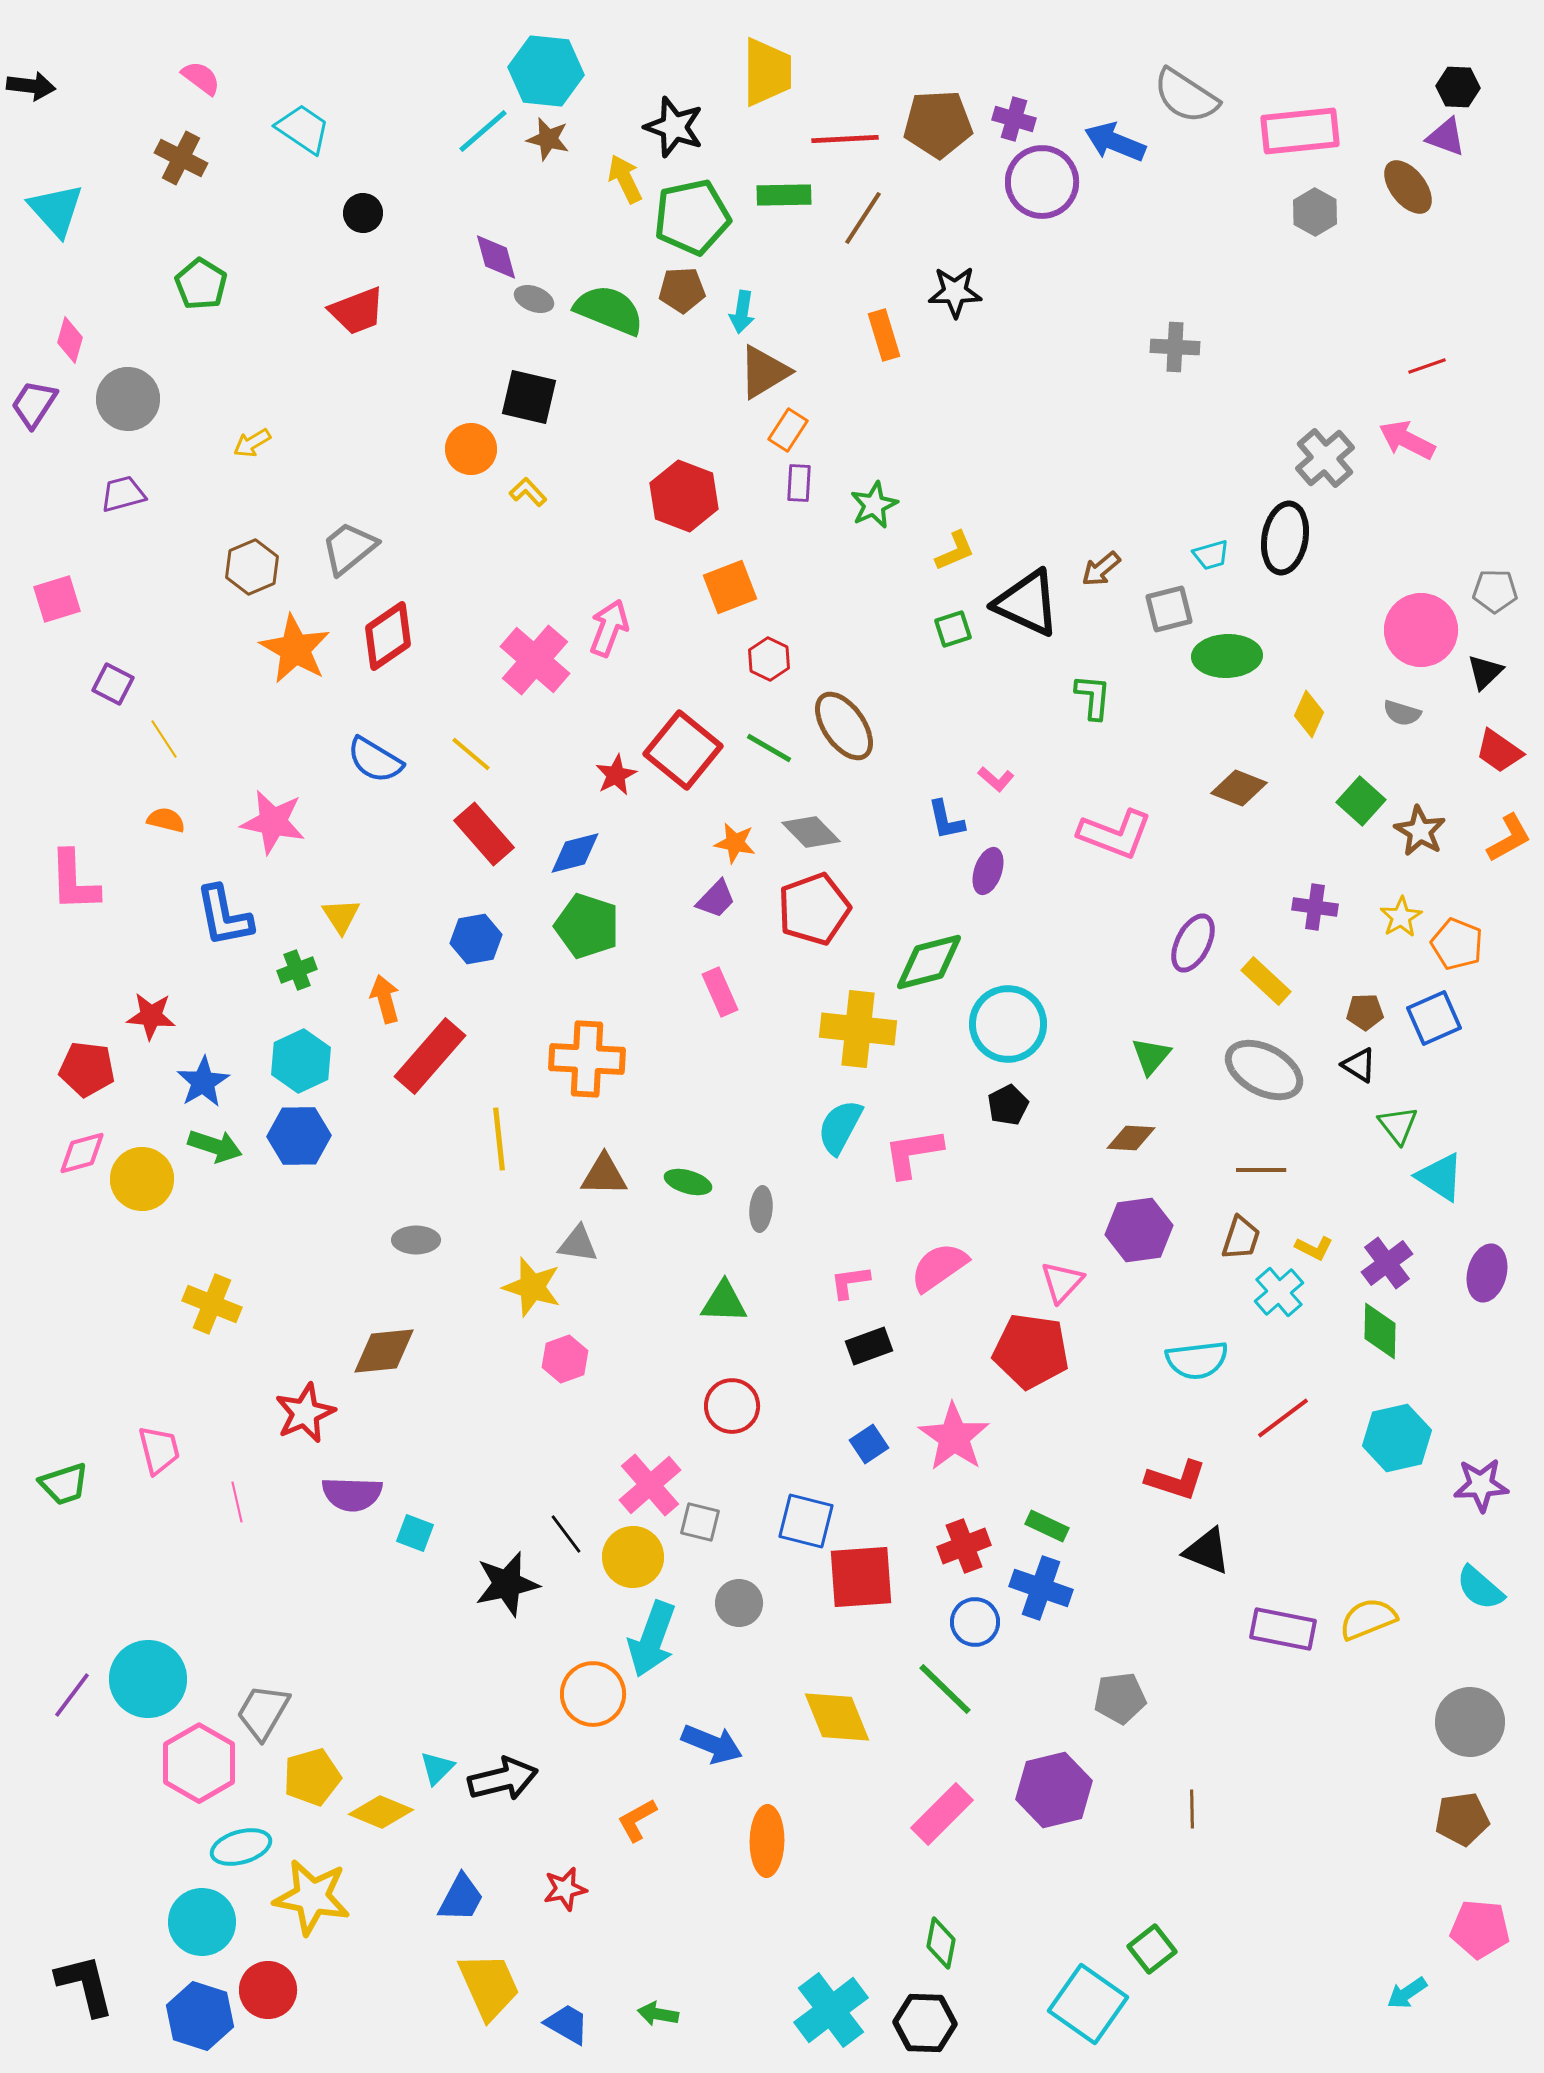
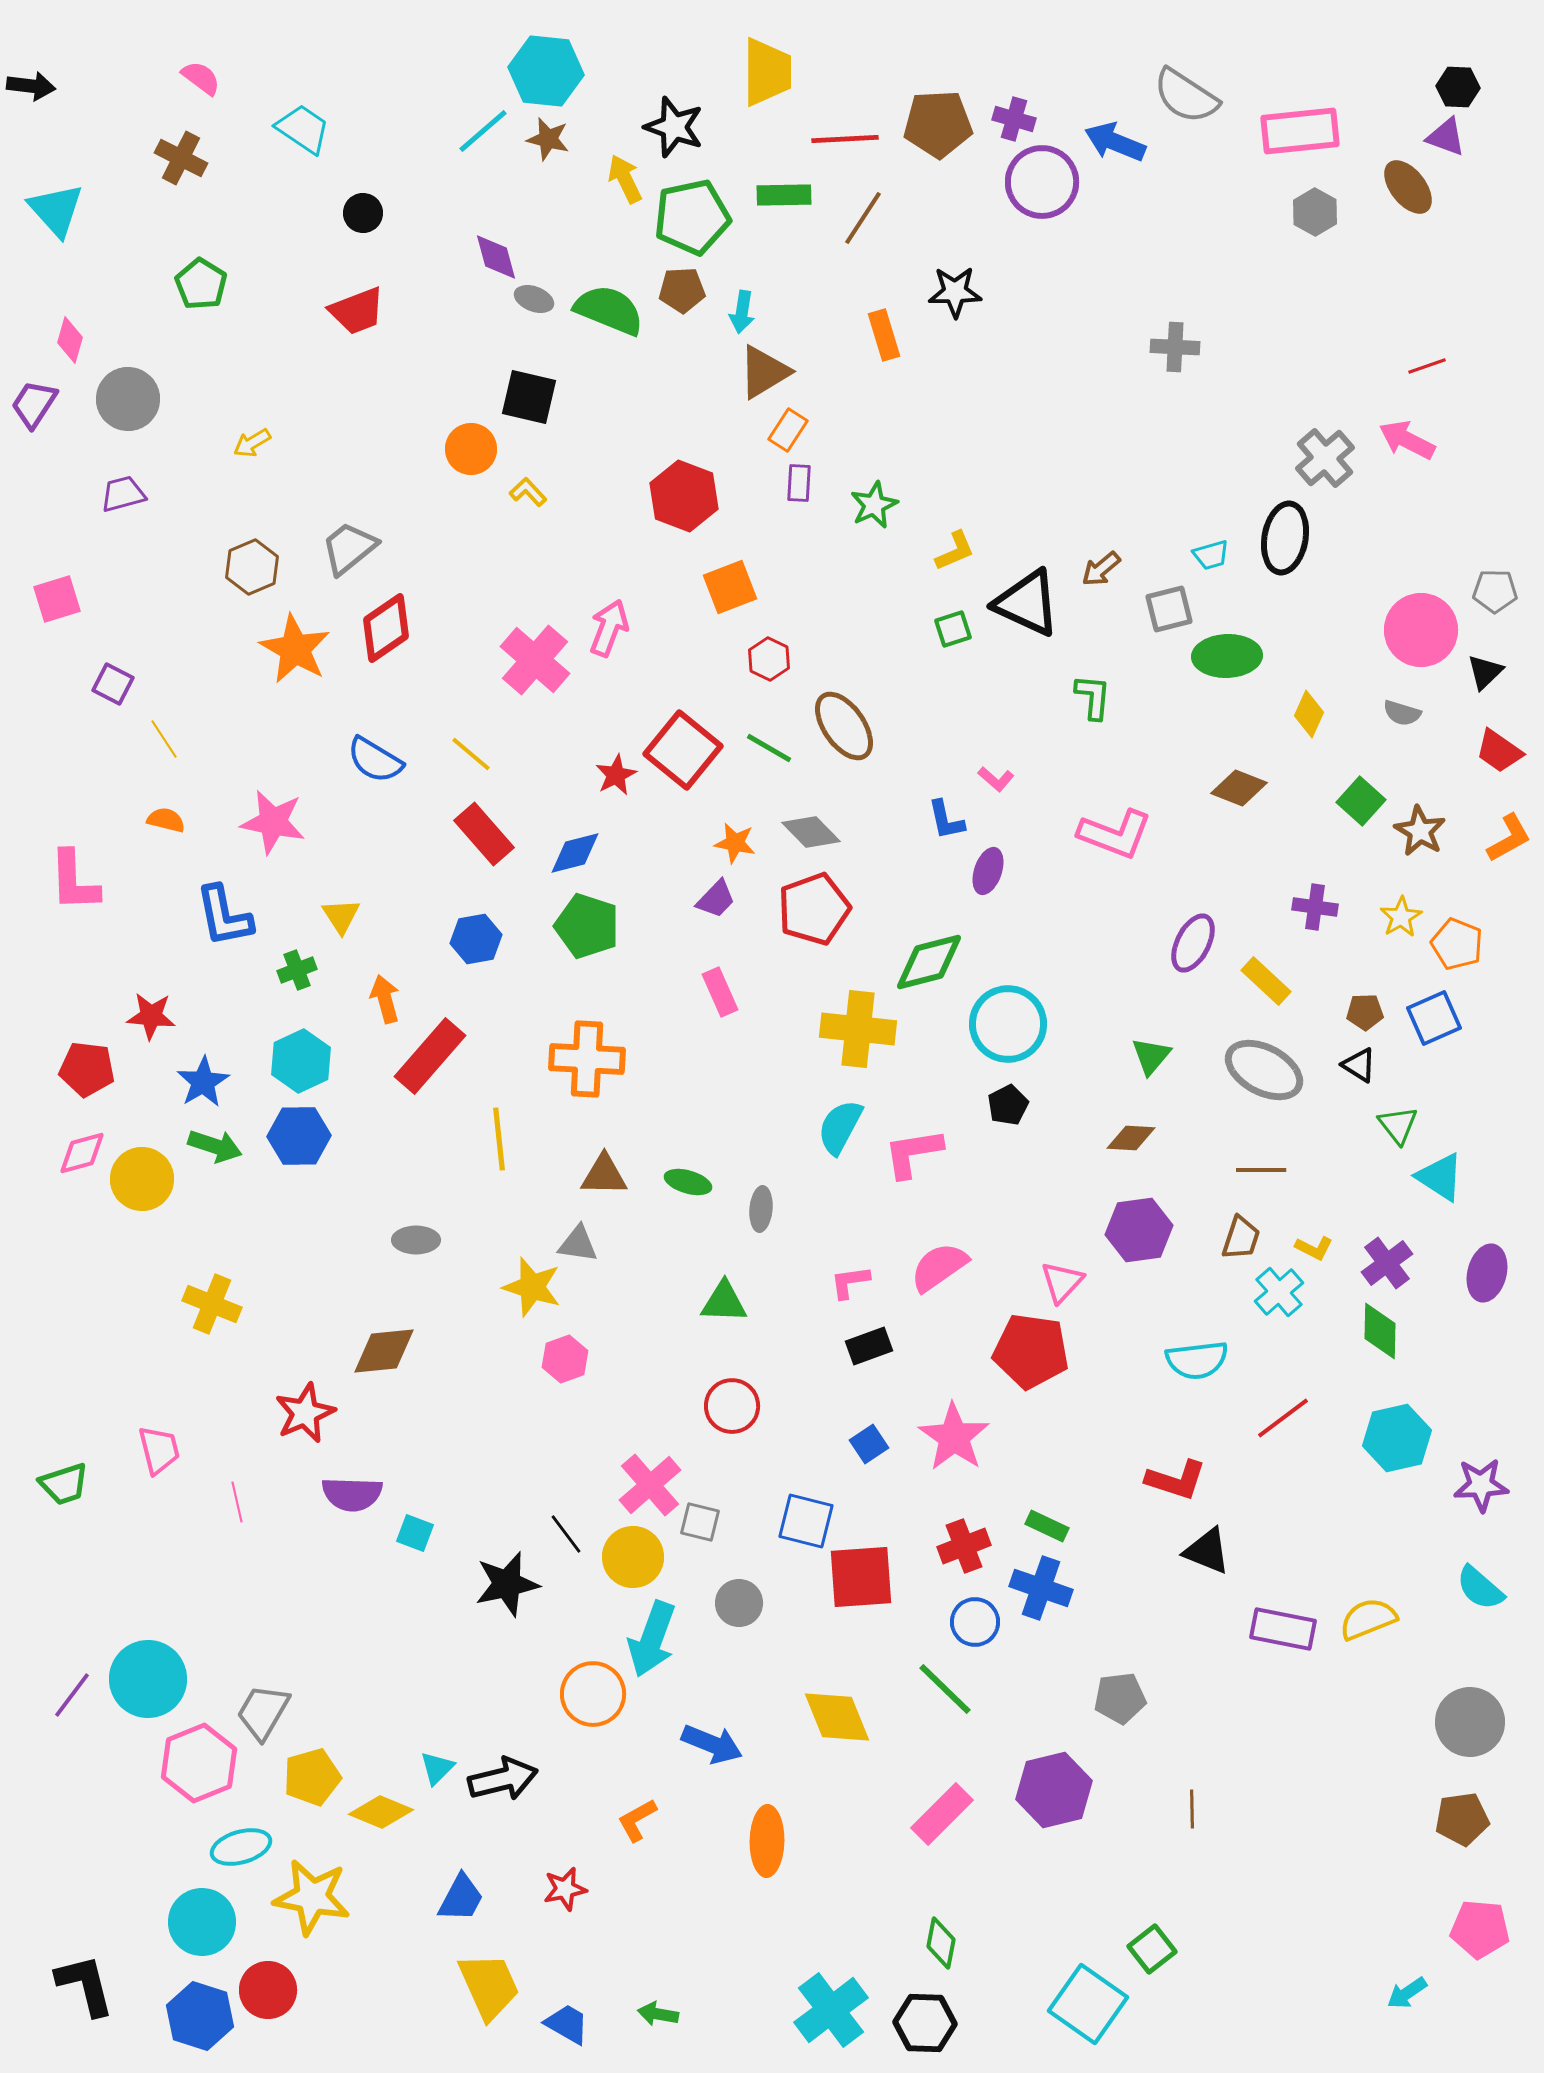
red diamond at (388, 636): moved 2 px left, 8 px up
pink hexagon at (199, 1763): rotated 8 degrees clockwise
